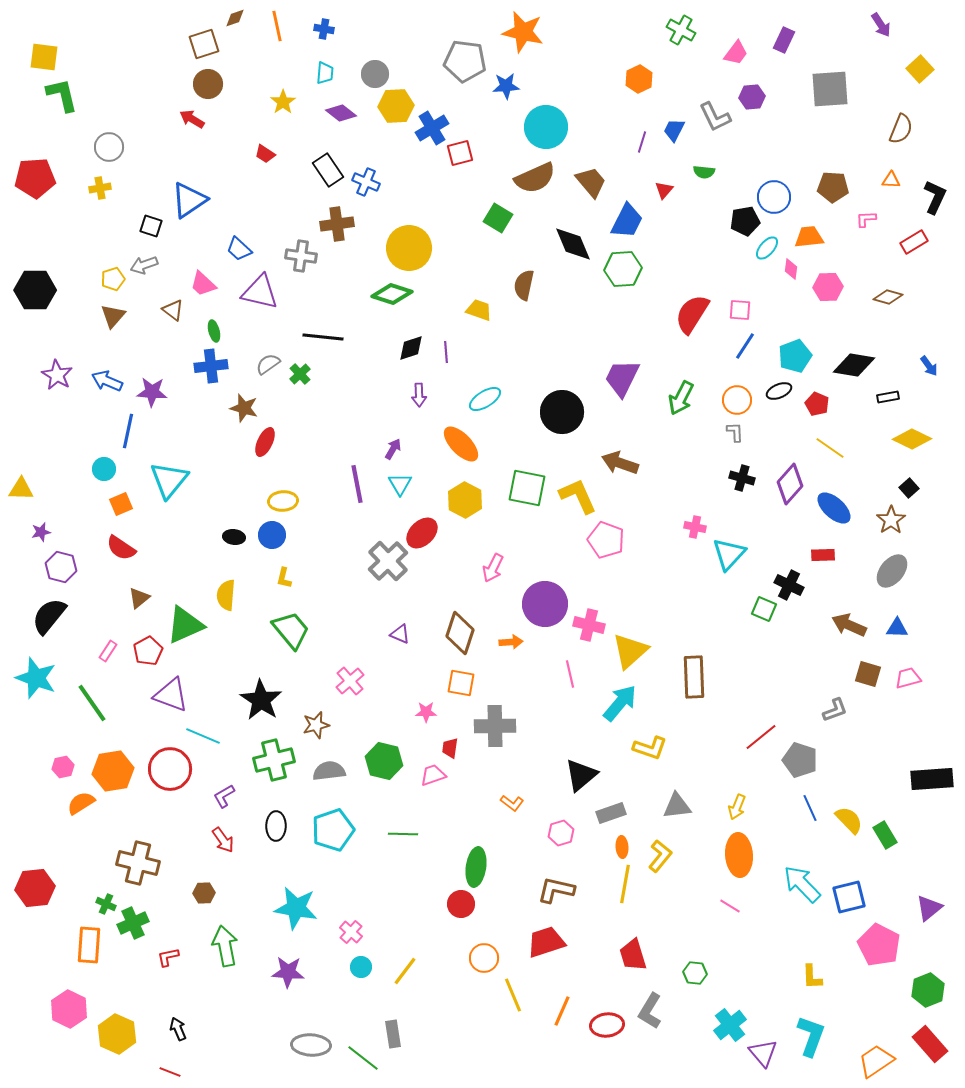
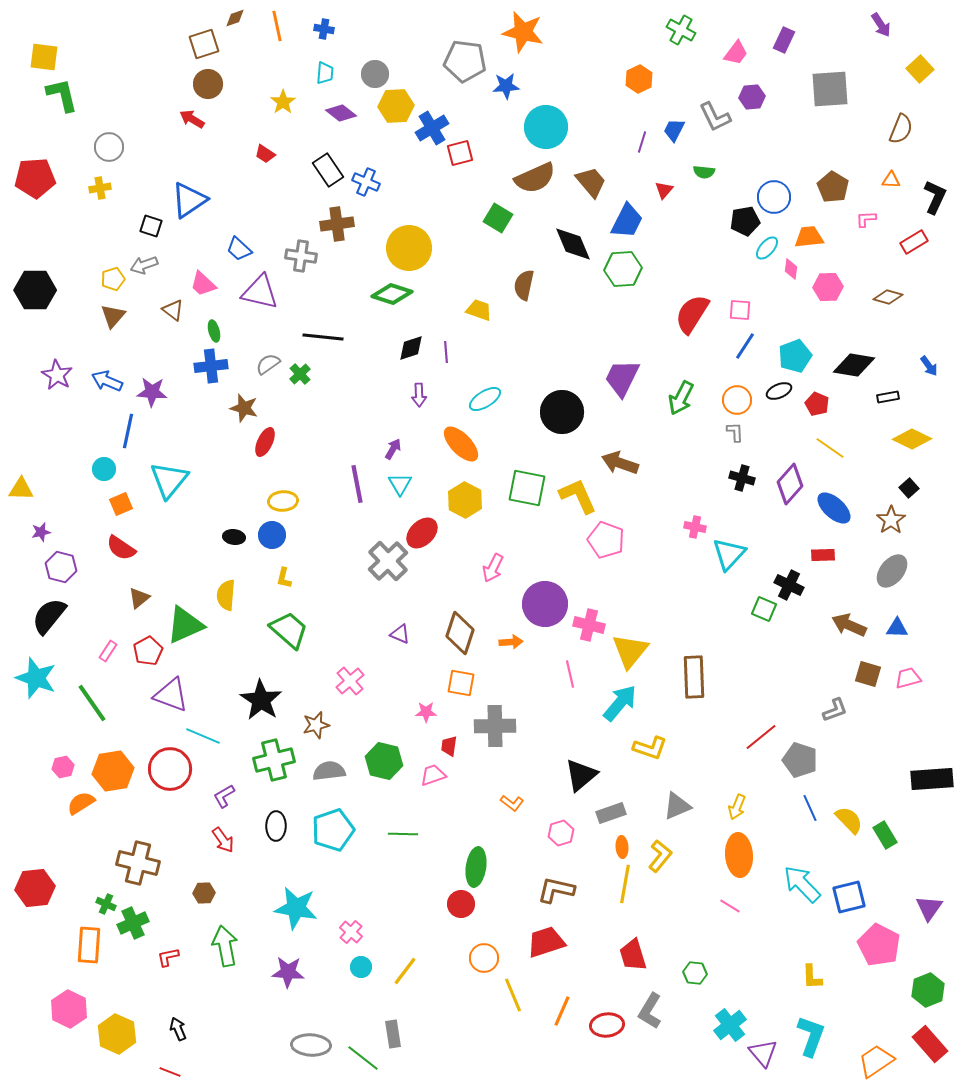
brown pentagon at (833, 187): rotated 28 degrees clockwise
green trapezoid at (291, 630): moved 2 px left; rotated 9 degrees counterclockwise
yellow triangle at (630, 651): rotated 9 degrees counterclockwise
red trapezoid at (450, 748): moved 1 px left, 2 px up
gray triangle at (677, 806): rotated 16 degrees counterclockwise
purple triangle at (929, 908): rotated 16 degrees counterclockwise
